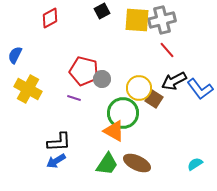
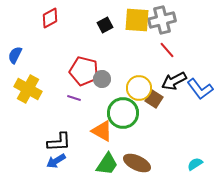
black square: moved 3 px right, 14 px down
orange triangle: moved 12 px left
